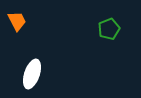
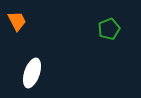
white ellipse: moved 1 px up
